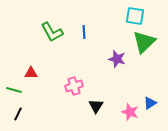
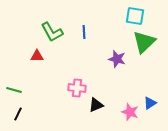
red triangle: moved 6 px right, 17 px up
pink cross: moved 3 px right, 2 px down; rotated 24 degrees clockwise
black triangle: moved 1 px up; rotated 35 degrees clockwise
